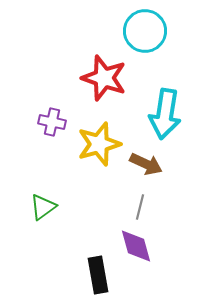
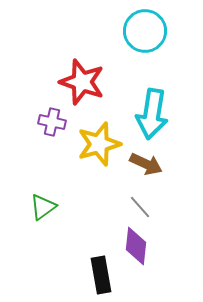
red star: moved 22 px left, 4 px down
cyan arrow: moved 13 px left
gray line: rotated 55 degrees counterclockwise
purple diamond: rotated 21 degrees clockwise
black rectangle: moved 3 px right
